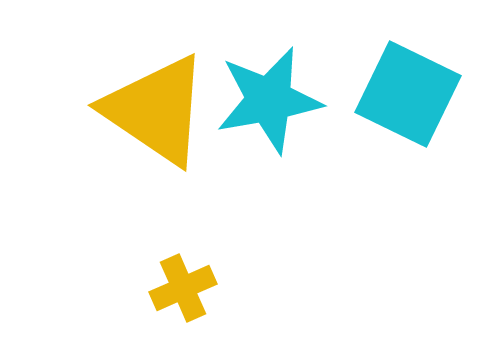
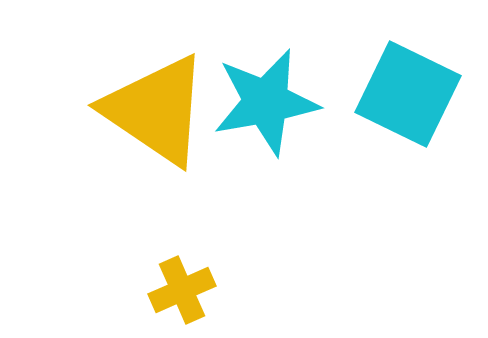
cyan star: moved 3 px left, 2 px down
yellow cross: moved 1 px left, 2 px down
